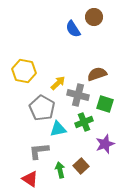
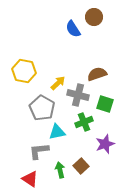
cyan triangle: moved 1 px left, 3 px down
